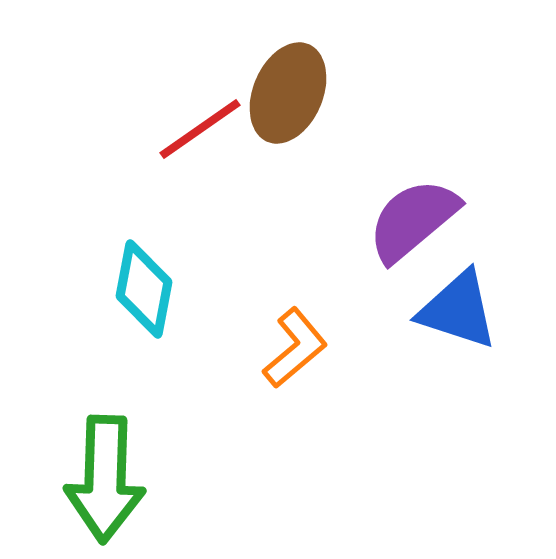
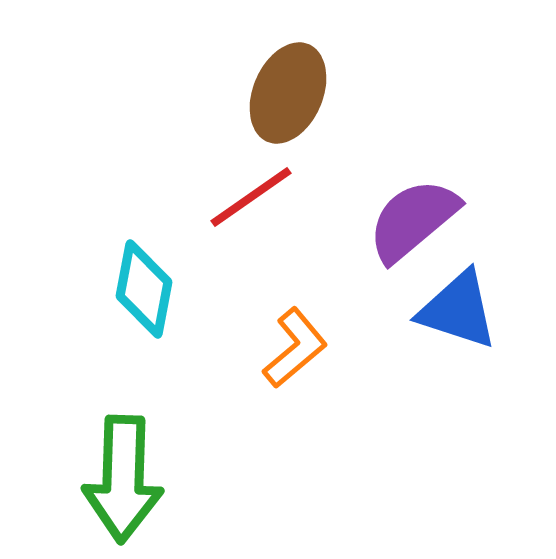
red line: moved 51 px right, 68 px down
green arrow: moved 18 px right
